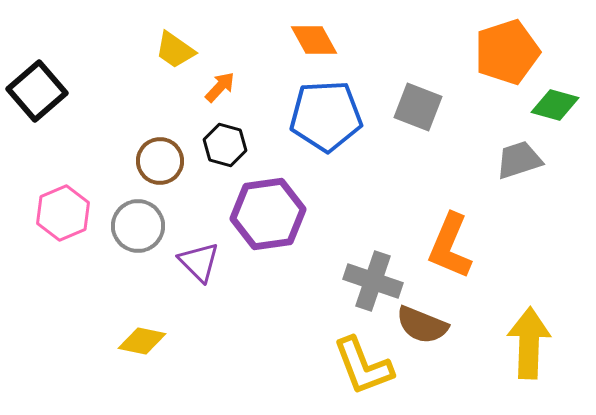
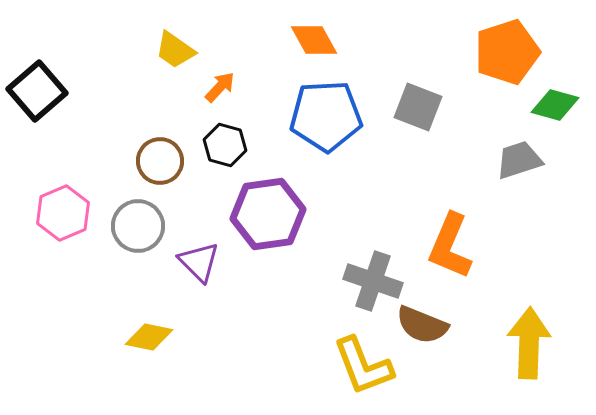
yellow diamond: moved 7 px right, 4 px up
